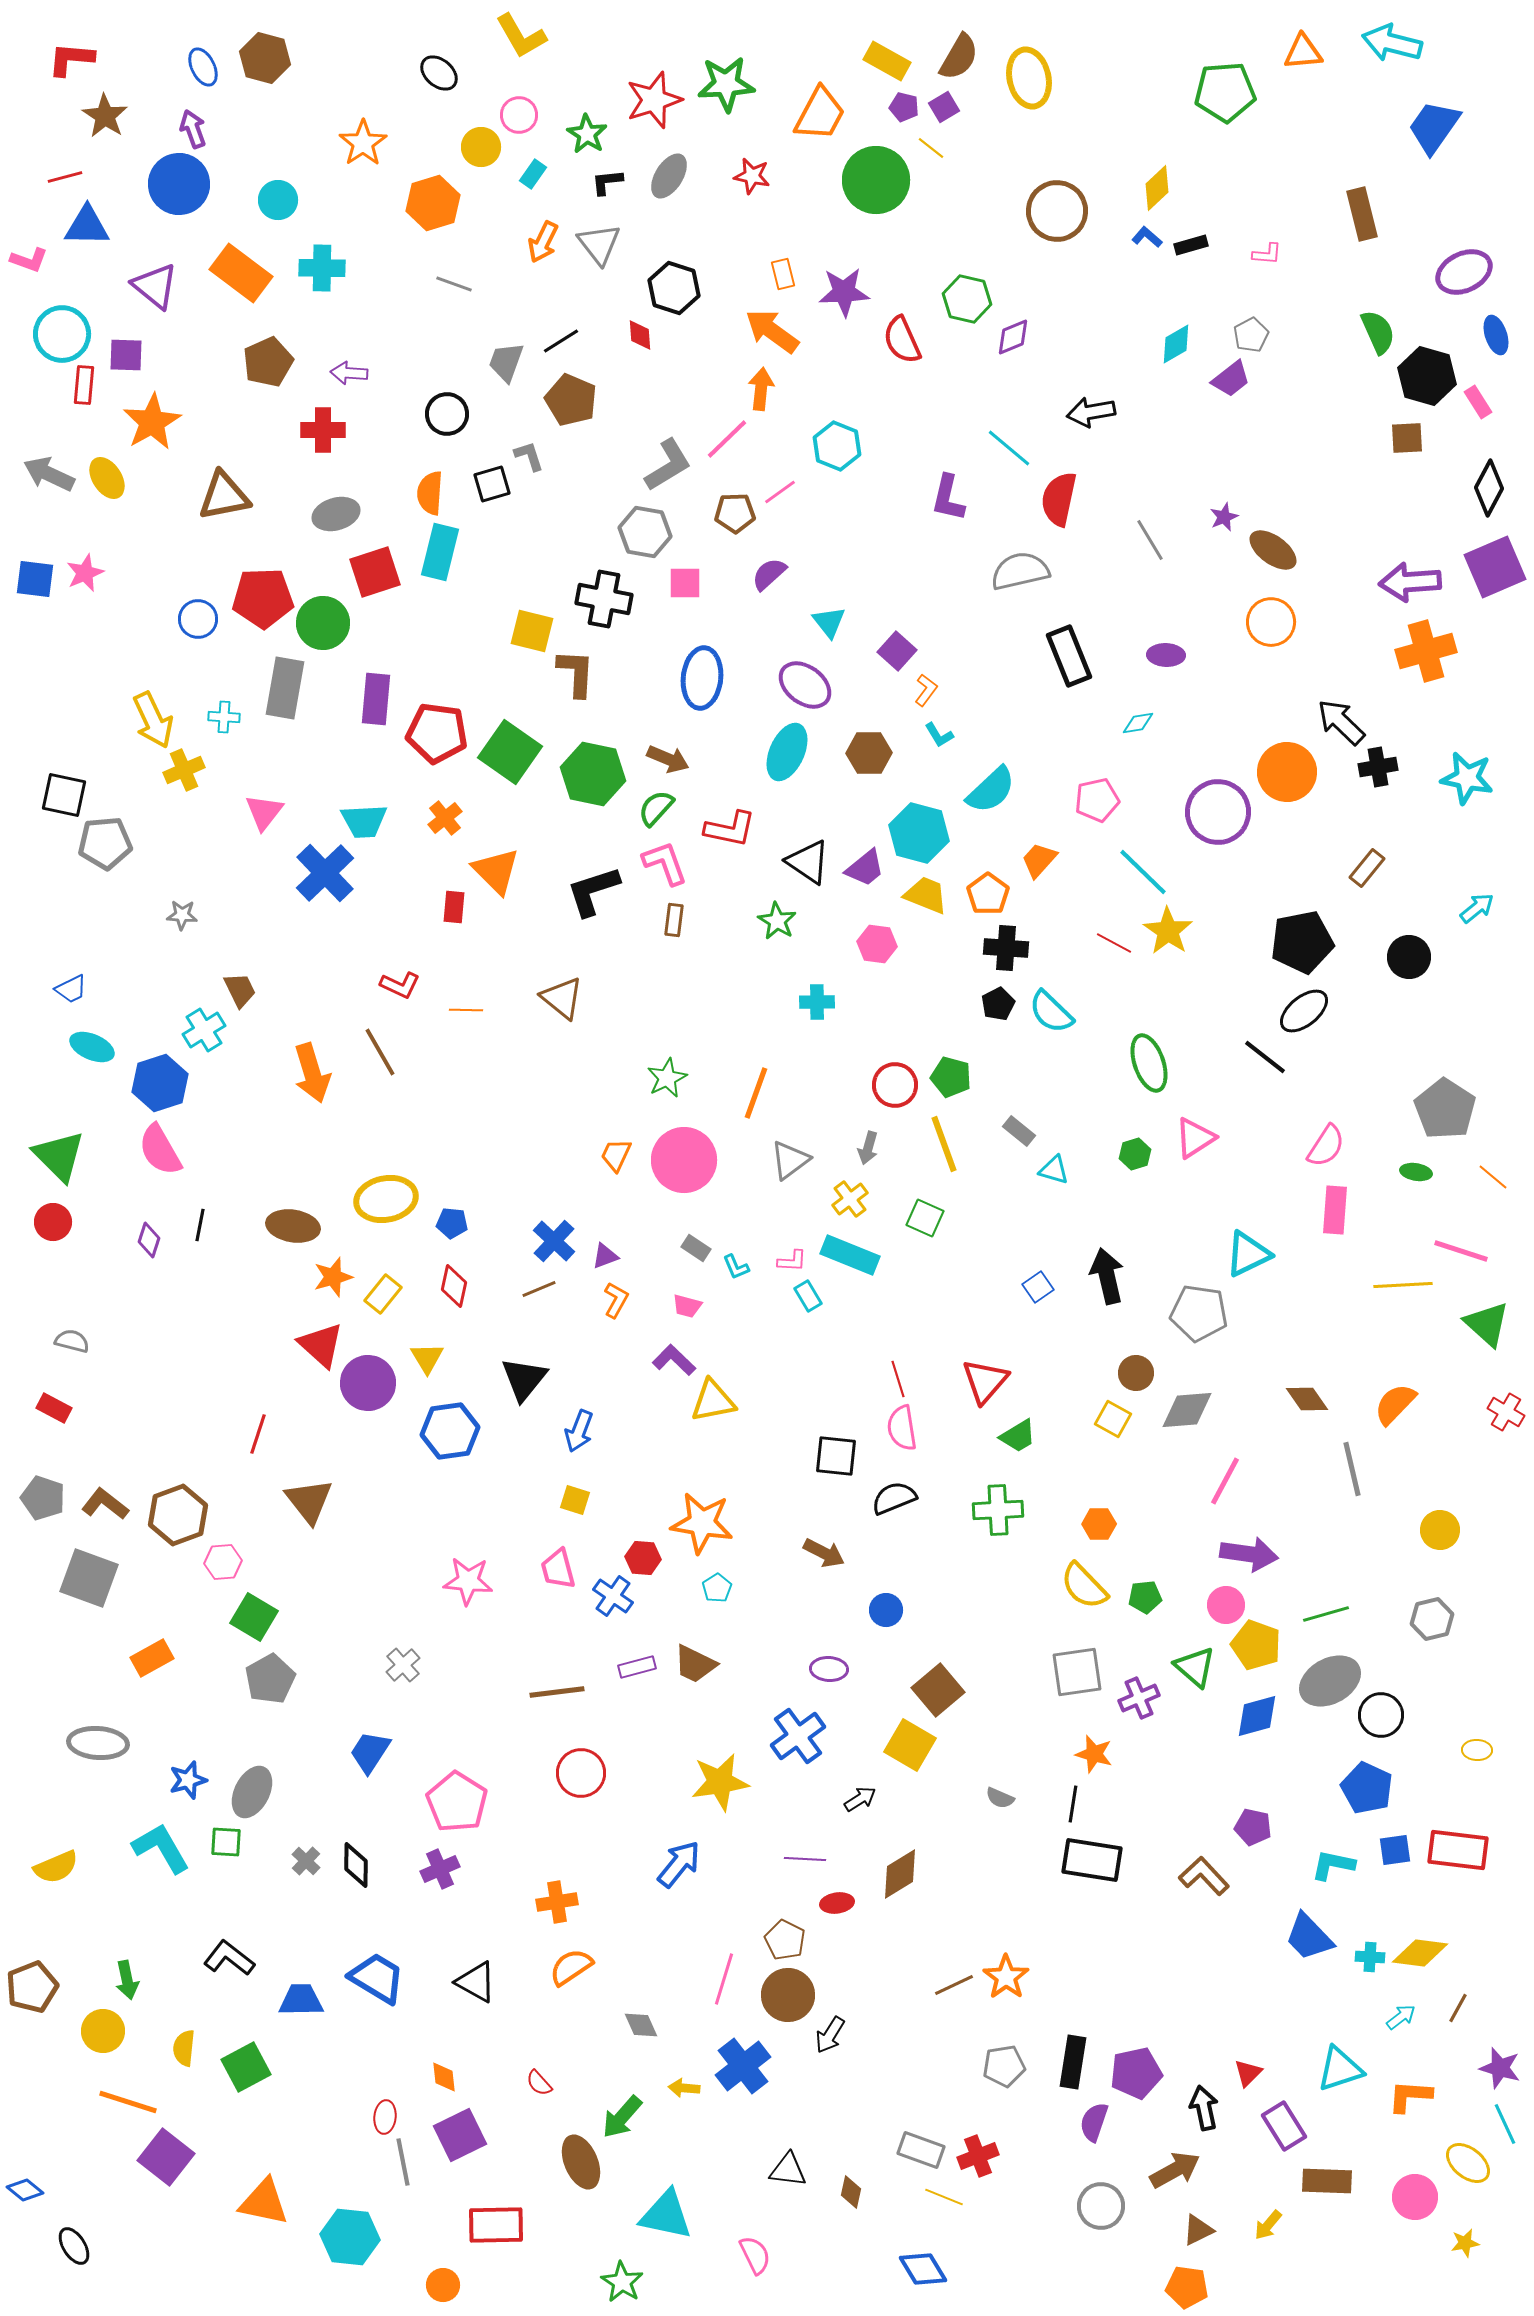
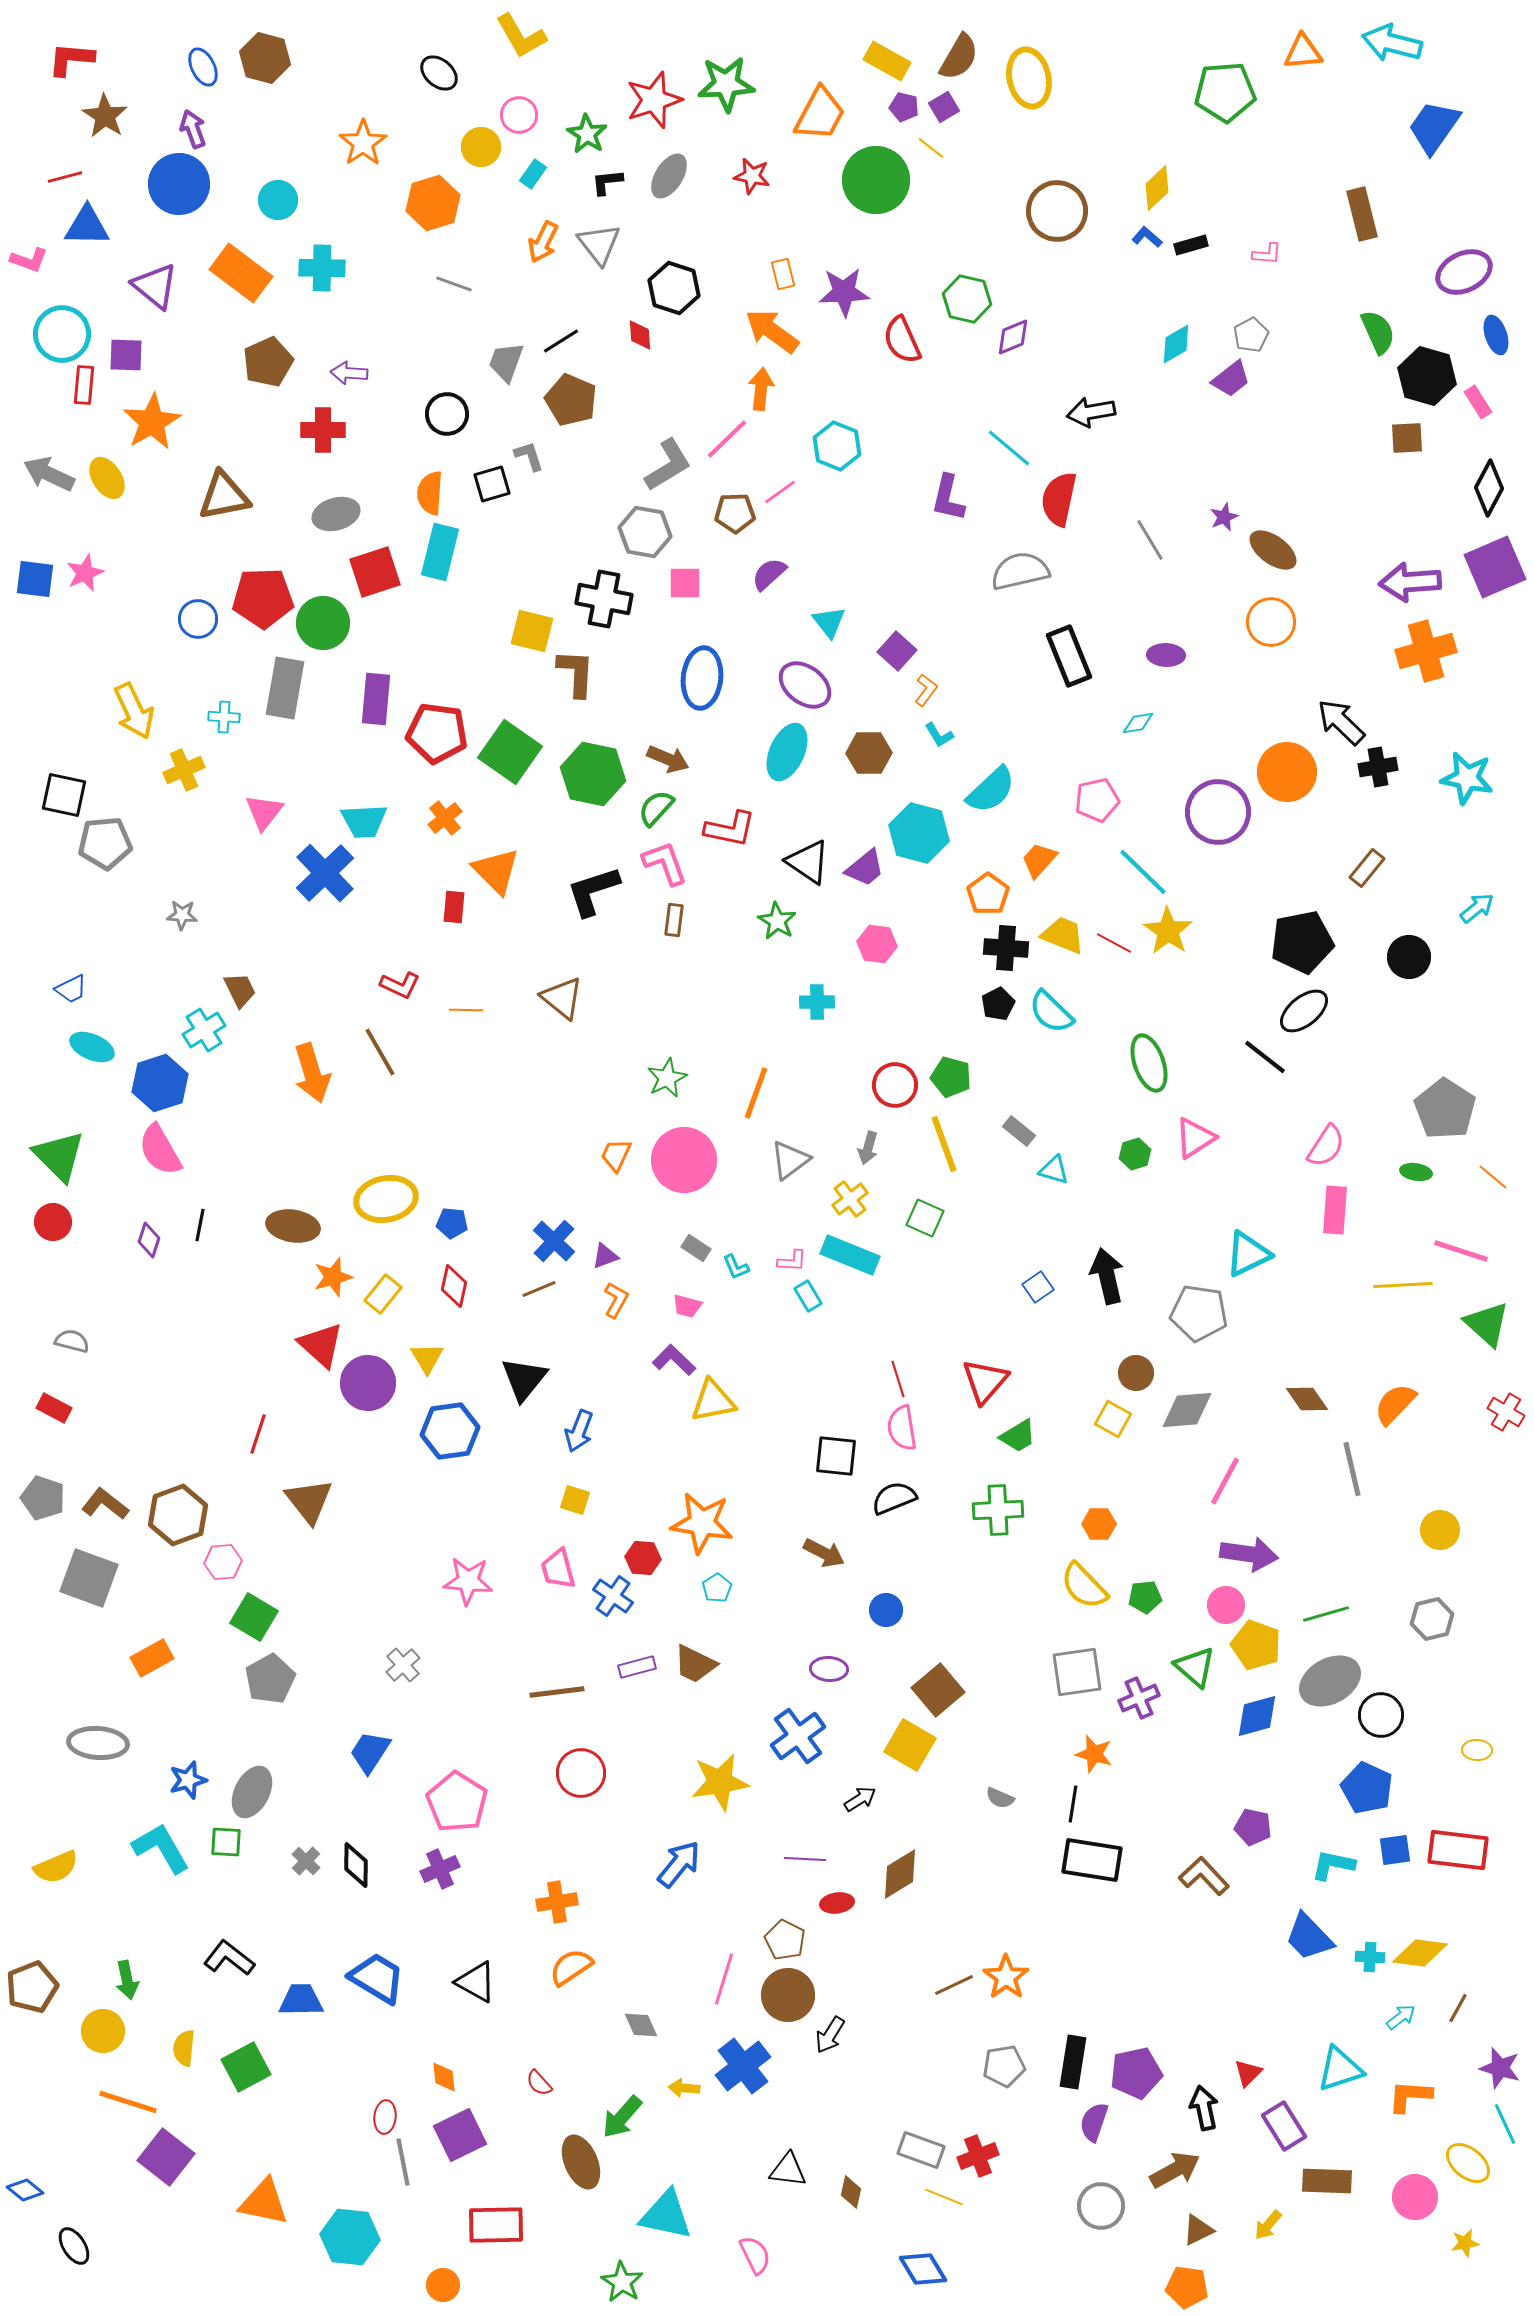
yellow arrow at (153, 720): moved 19 px left, 9 px up
yellow trapezoid at (926, 895): moved 137 px right, 40 px down
